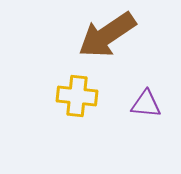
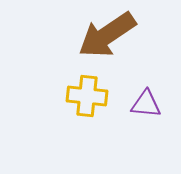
yellow cross: moved 10 px right
